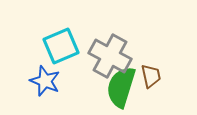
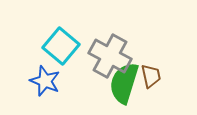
cyan square: rotated 27 degrees counterclockwise
green semicircle: moved 3 px right, 4 px up
